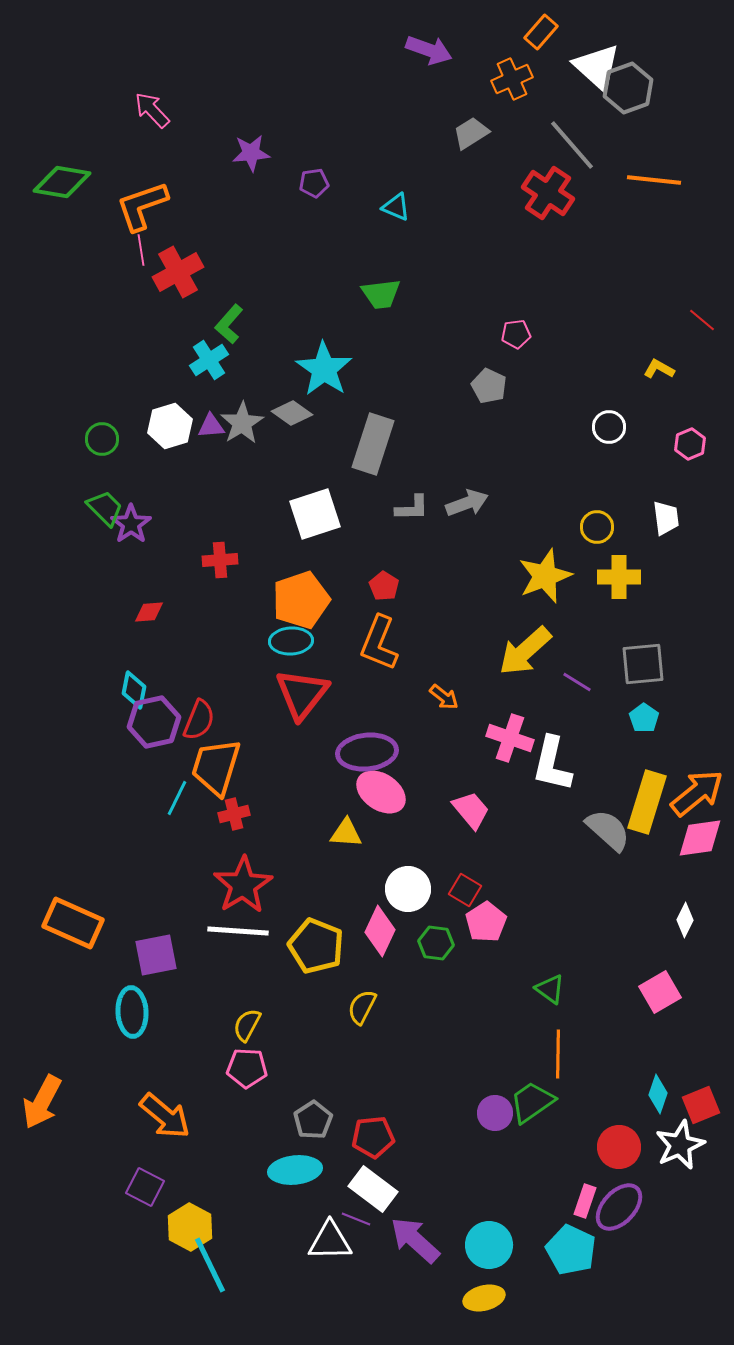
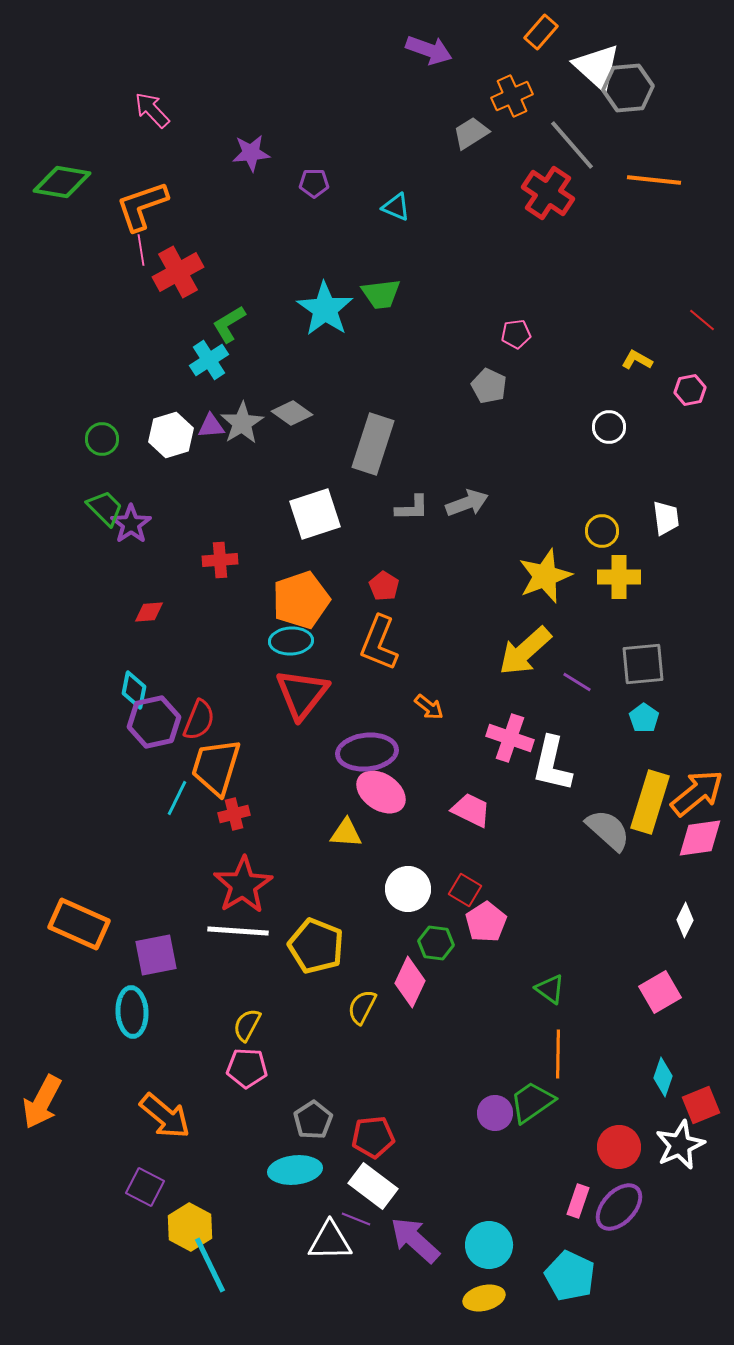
orange cross at (512, 79): moved 17 px down
gray hexagon at (628, 88): rotated 15 degrees clockwise
purple pentagon at (314, 183): rotated 8 degrees clockwise
green L-shape at (229, 324): rotated 18 degrees clockwise
cyan star at (324, 369): moved 1 px right, 60 px up
yellow L-shape at (659, 369): moved 22 px left, 9 px up
white hexagon at (170, 426): moved 1 px right, 9 px down
pink hexagon at (690, 444): moved 54 px up; rotated 12 degrees clockwise
yellow circle at (597, 527): moved 5 px right, 4 px down
orange arrow at (444, 697): moved 15 px left, 10 px down
yellow rectangle at (647, 802): moved 3 px right
pink trapezoid at (471, 810): rotated 24 degrees counterclockwise
orange rectangle at (73, 923): moved 6 px right, 1 px down
pink diamond at (380, 931): moved 30 px right, 51 px down
cyan diamond at (658, 1094): moved 5 px right, 17 px up
white rectangle at (373, 1189): moved 3 px up
pink rectangle at (585, 1201): moved 7 px left
cyan pentagon at (571, 1250): moved 1 px left, 26 px down
